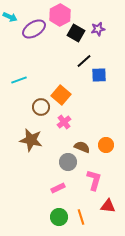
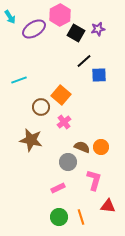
cyan arrow: rotated 32 degrees clockwise
orange circle: moved 5 px left, 2 px down
